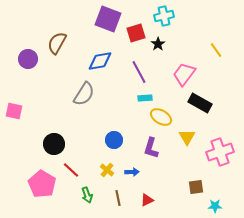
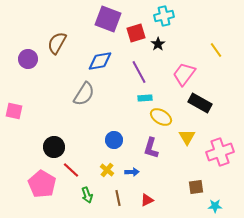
black circle: moved 3 px down
